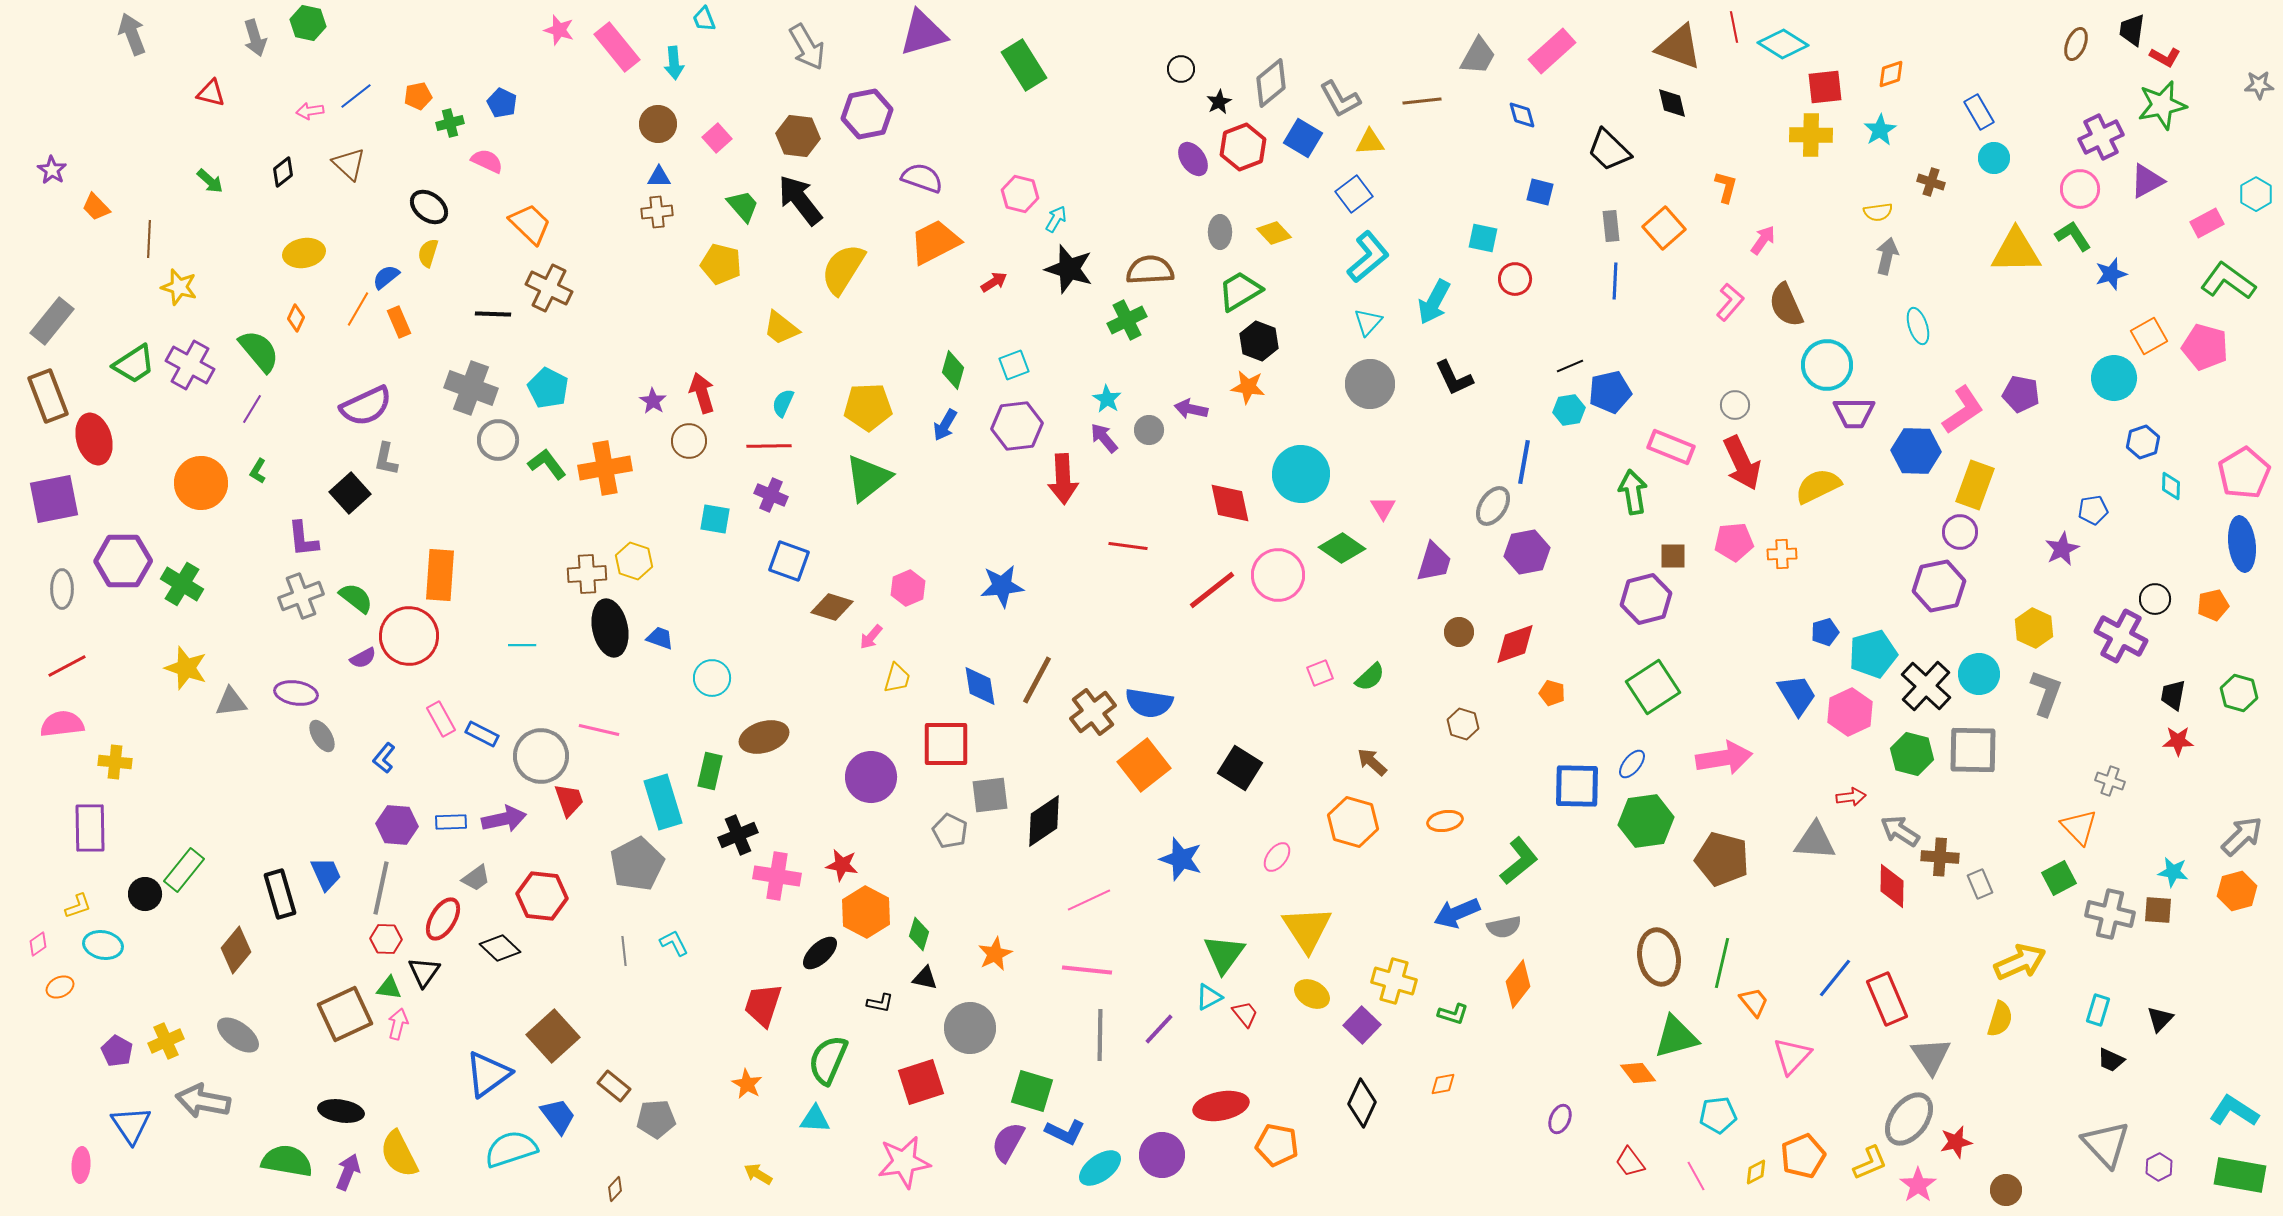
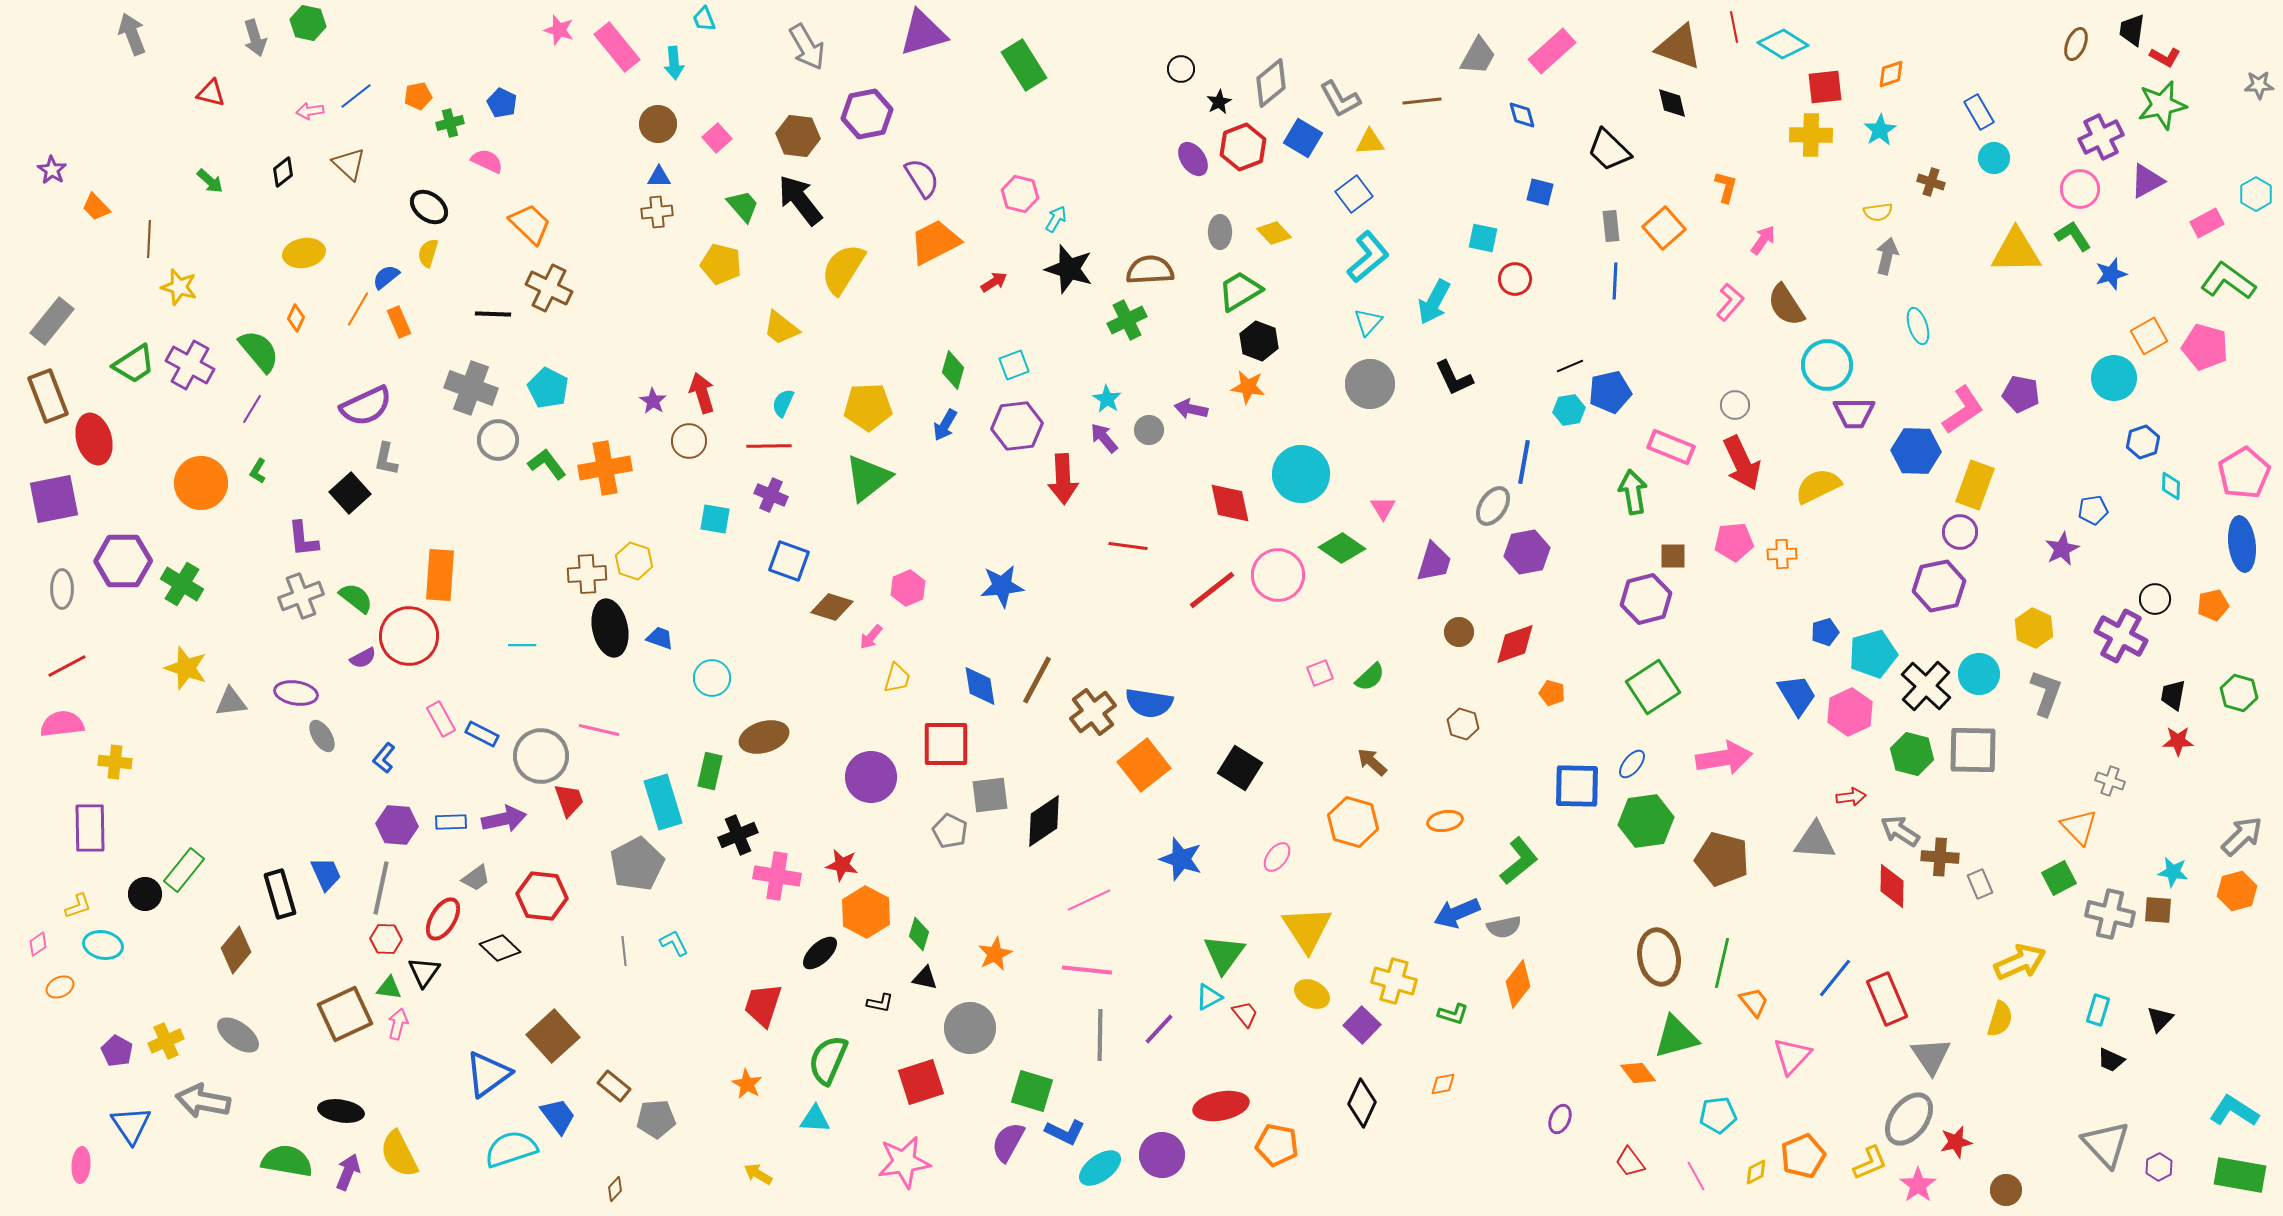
purple semicircle at (922, 178): rotated 39 degrees clockwise
brown semicircle at (1786, 305): rotated 9 degrees counterclockwise
